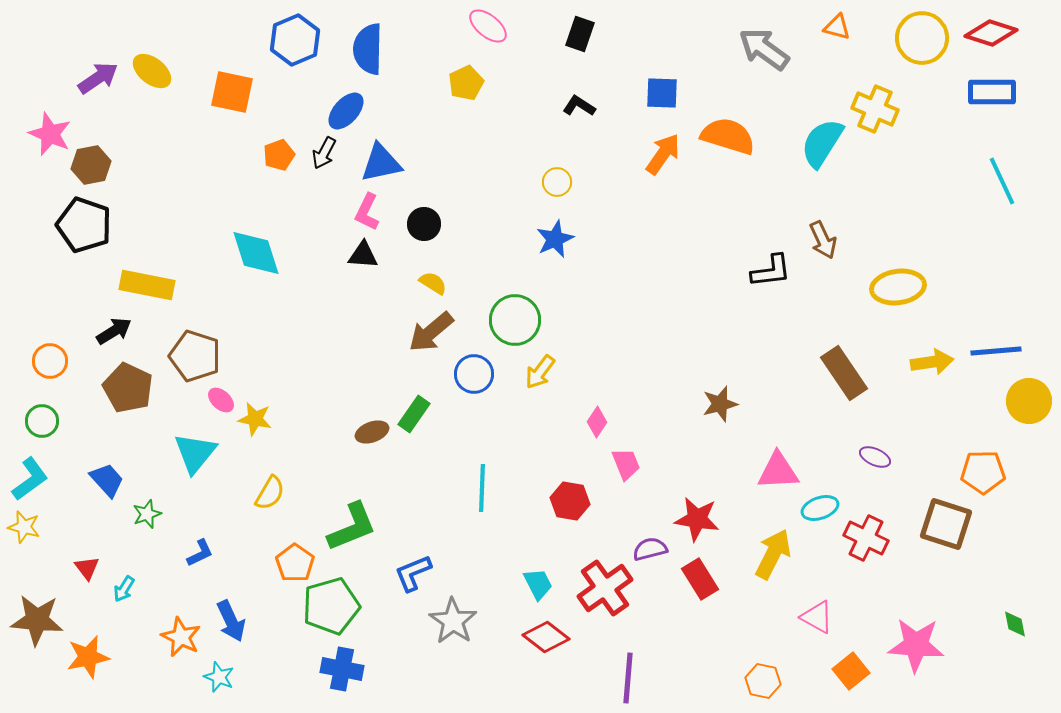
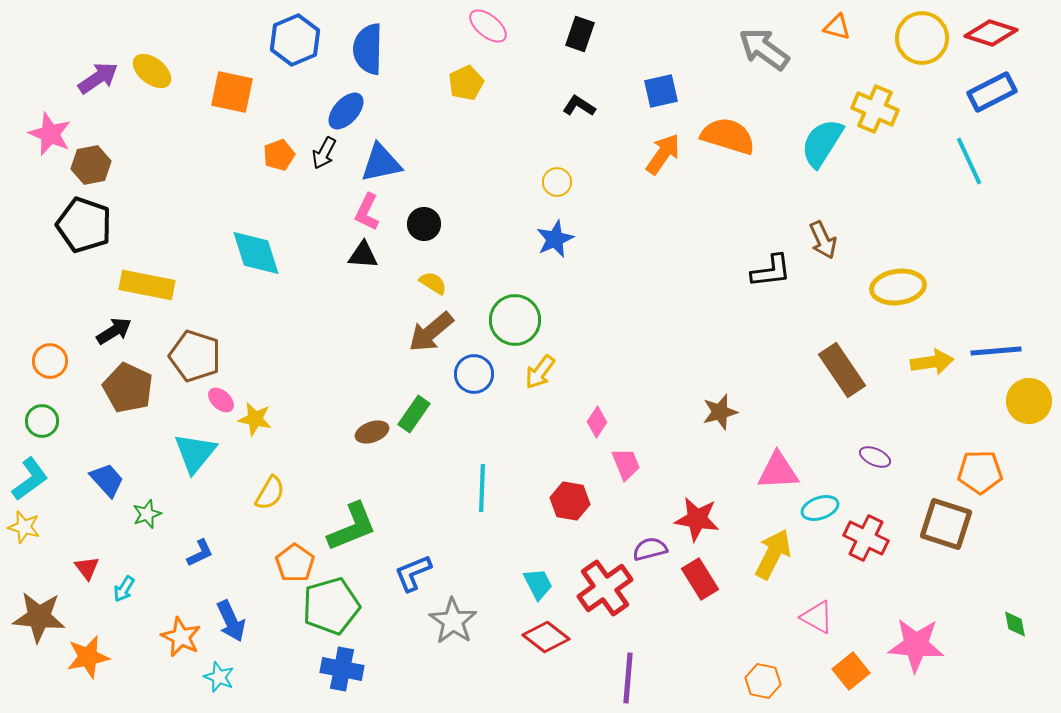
blue rectangle at (992, 92): rotated 27 degrees counterclockwise
blue square at (662, 93): moved 1 px left, 2 px up; rotated 15 degrees counterclockwise
cyan line at (1002, 181): moved 33 px left, 20 px up
brown rectangle at (844, 373): moved 2 px left, 3 px up
brown star at (720, 404): moved 8 px down
orange pentagon at (983, 472): moved 3 px left
brown star at (37, 620): moved 2 px right, 3 px up
